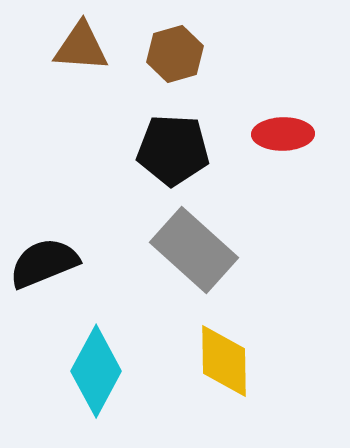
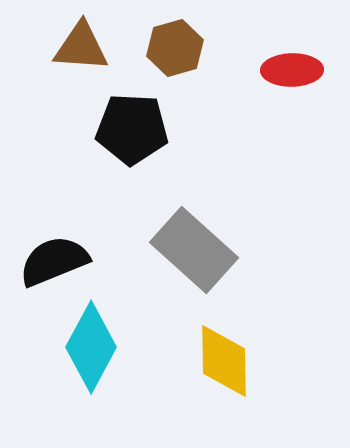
brown hexagon: moved 6 px up
red ellipse: moved 9 px right, 64 px up
black pentagon: moved 41 px left, 21 px up
black semicircle: moved 10 px right, 2 px up
cyan diamond: moved 5 px left, 24 px up
